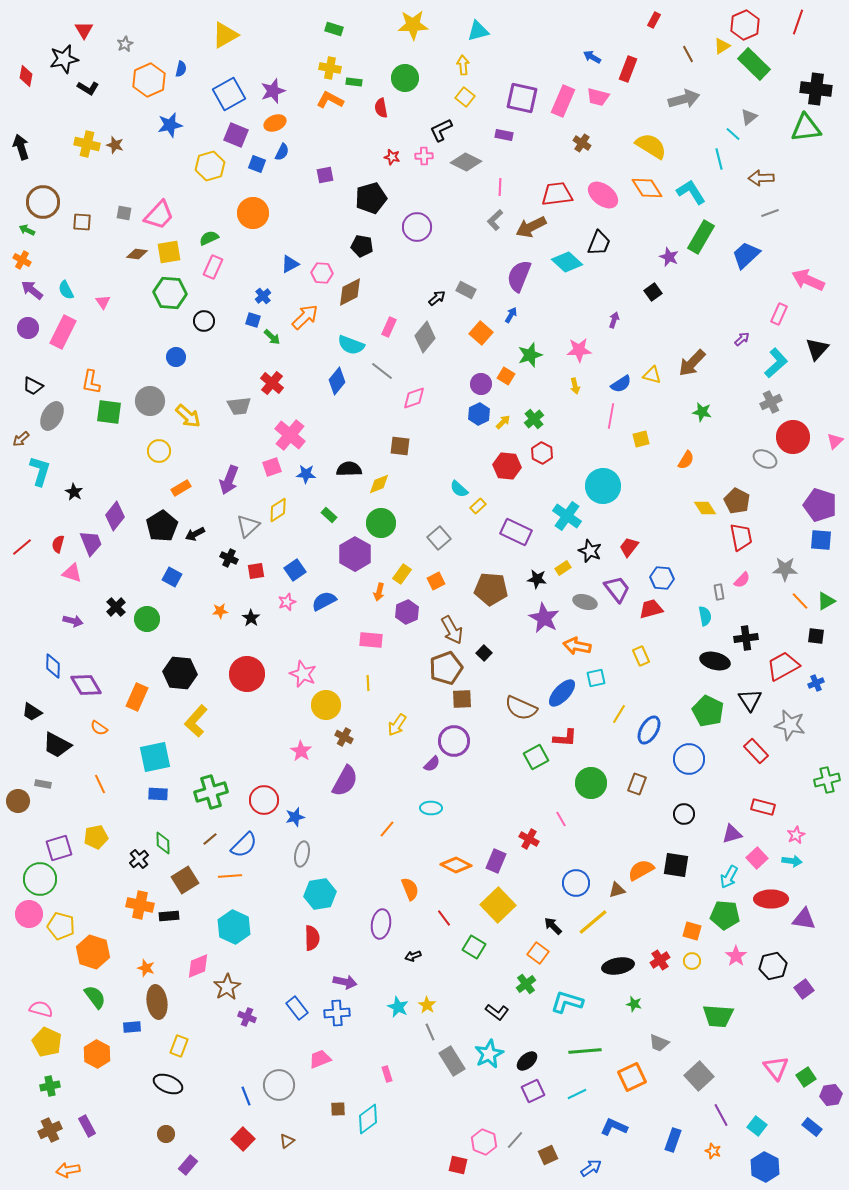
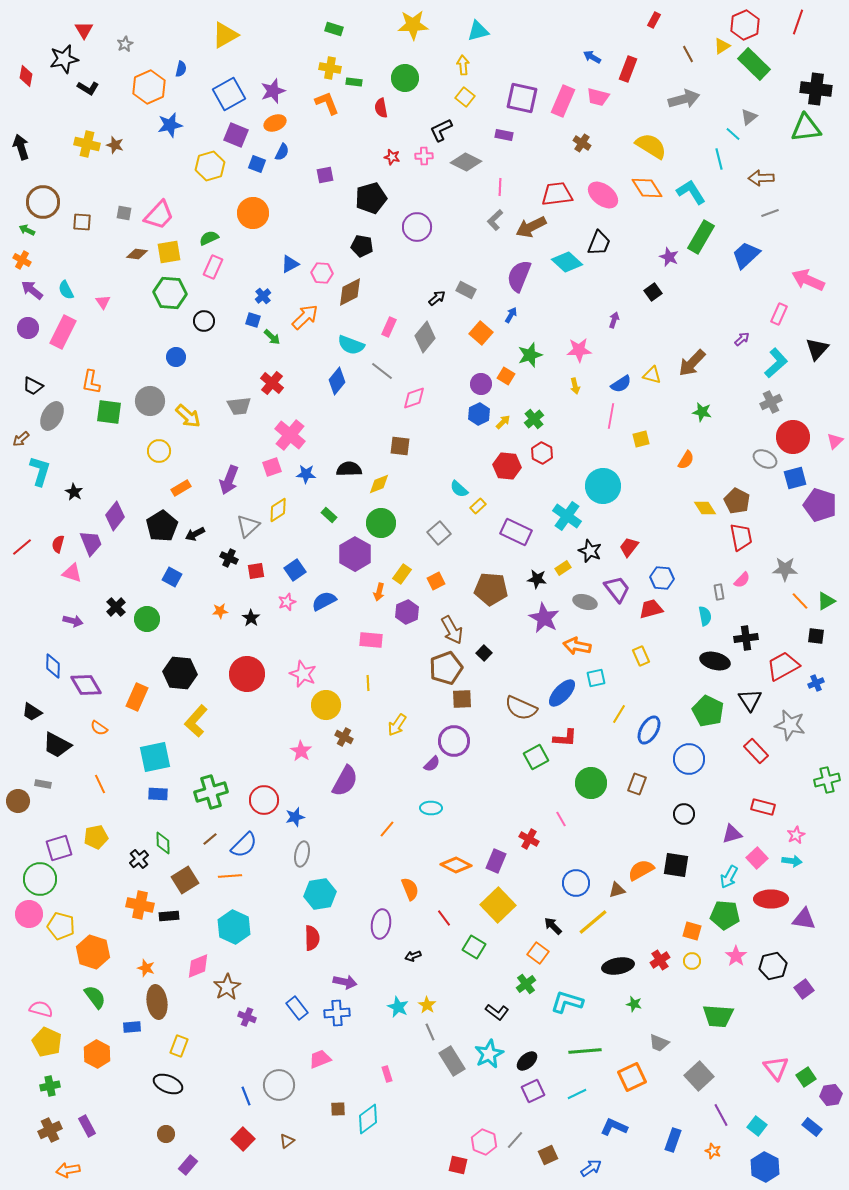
orange hexagon at (149, 80): moved 7 px down
orange L-shape at (330, 100): moved 3 px left, 3 px down; rotated 40 degrees clockwise
gray square at (439, 538): moved 5 px up
blue square at (821, 540): moved 26 px left, 62 px up; rotated 20 degrees counterclockwise
